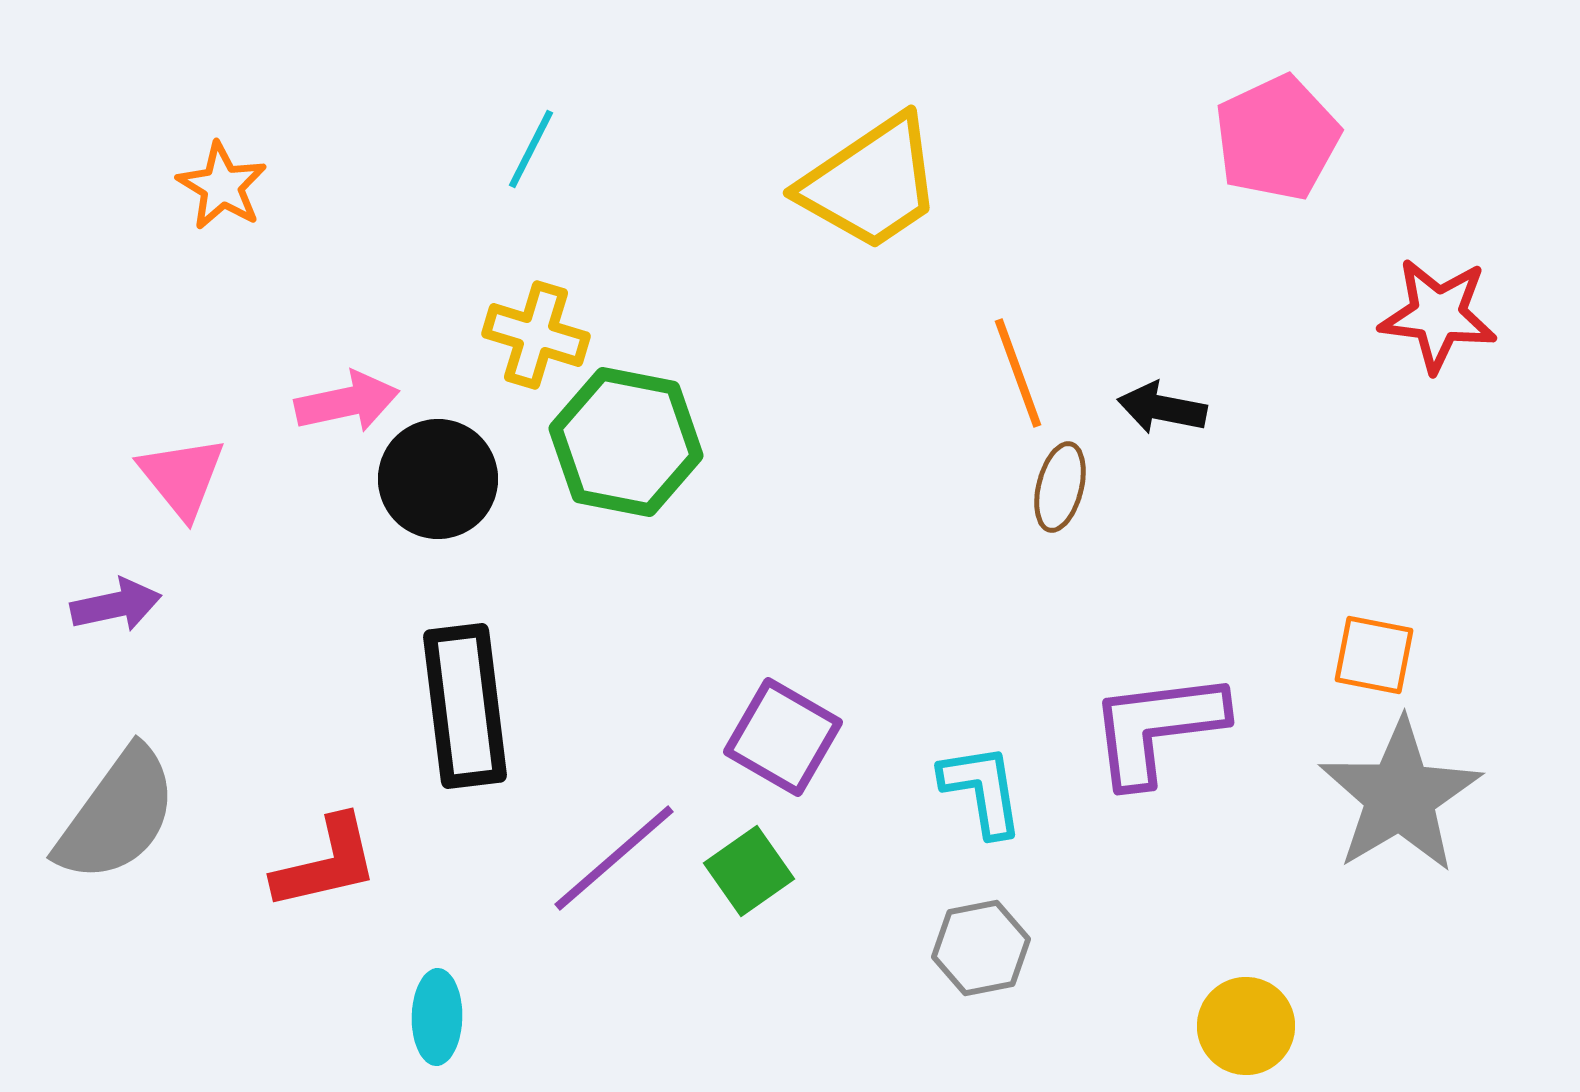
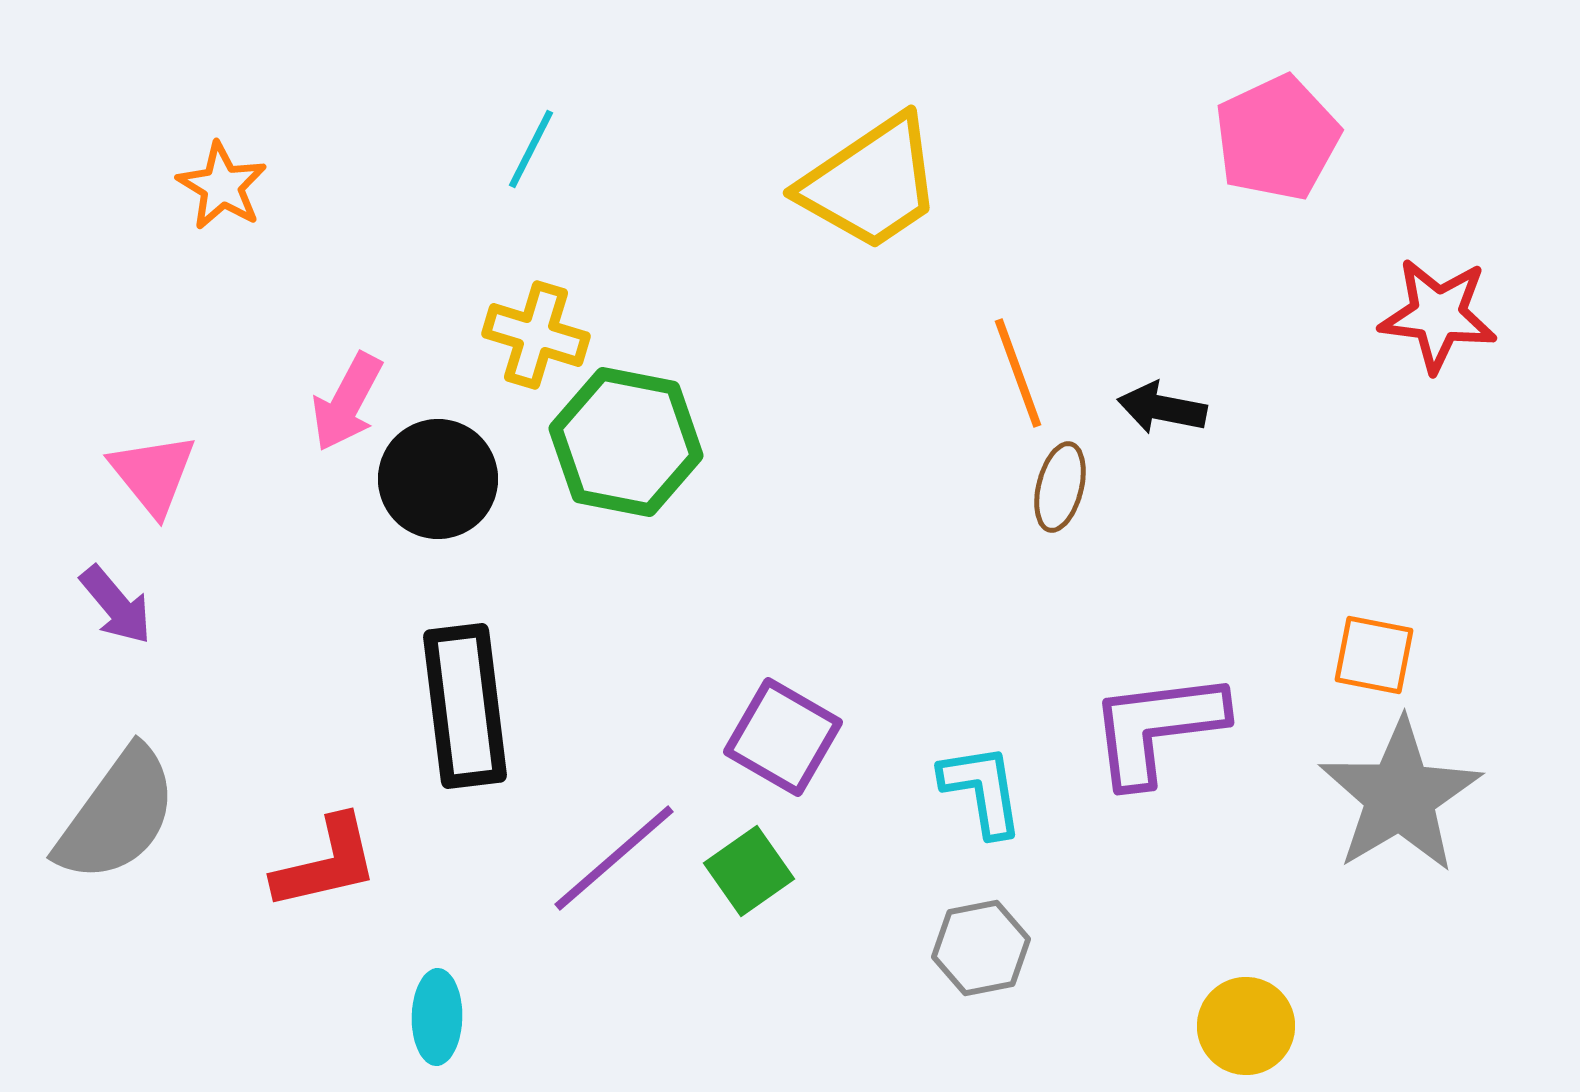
pink arrow: rotated 130 degrees clockwise
pink triangle: moved 29 px left, 3 px up
purple arrow: rotated 62 degrees clockwise
